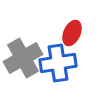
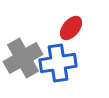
red ellipse: moved 1 px left, 5 px up; rotated 15 degrees clockwise
